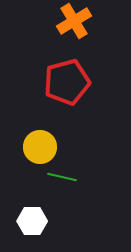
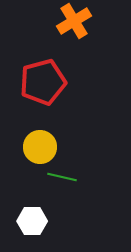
red pentagon: moved 24 px left
